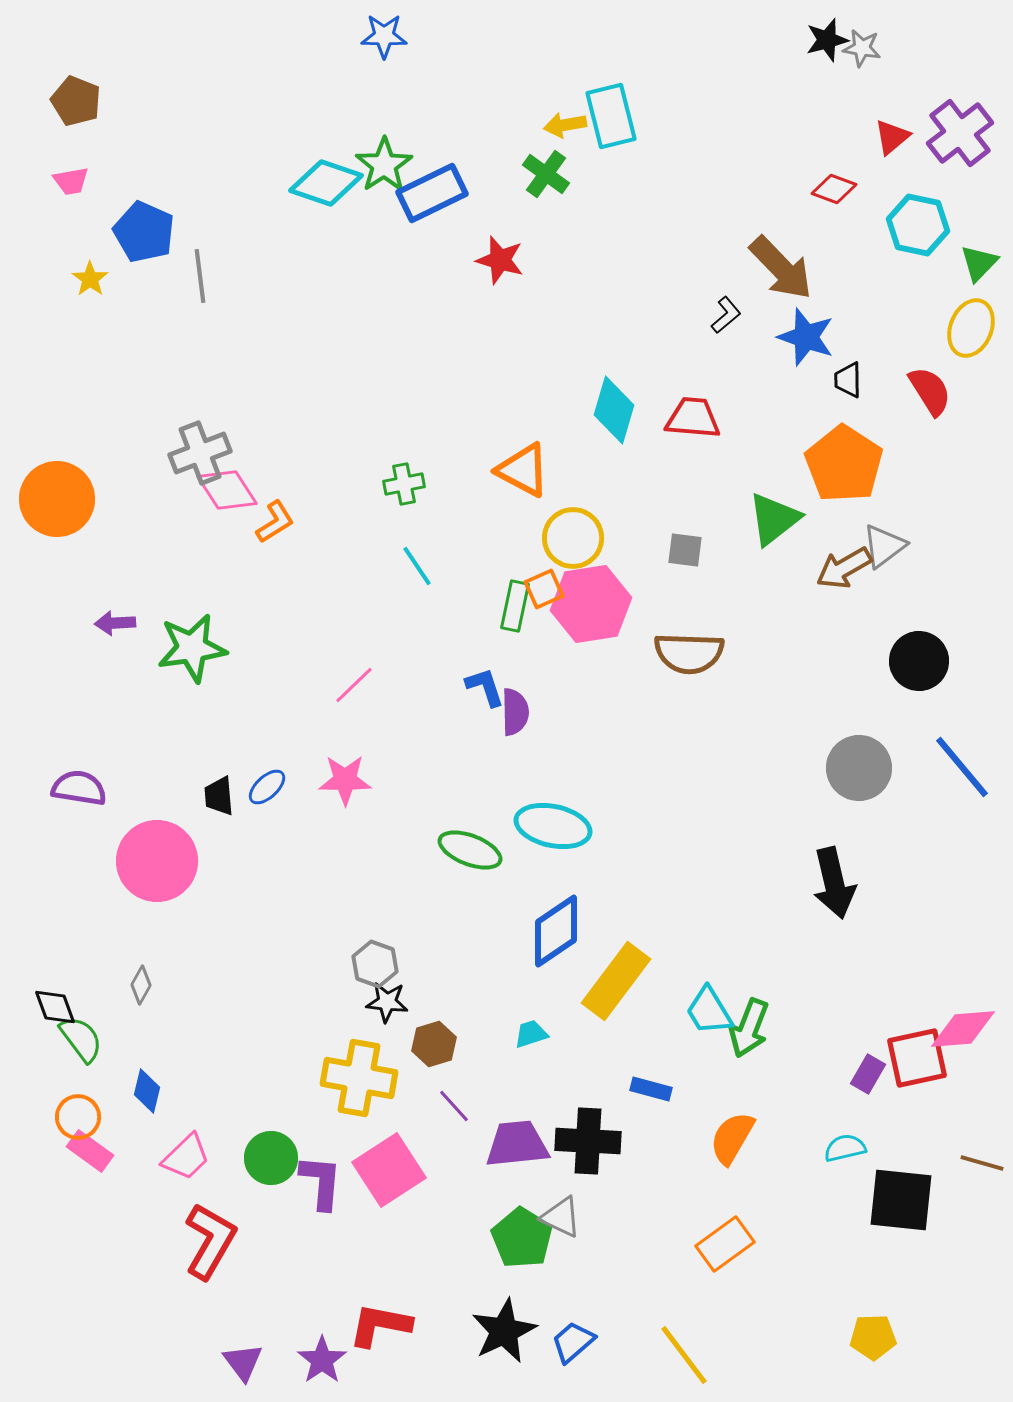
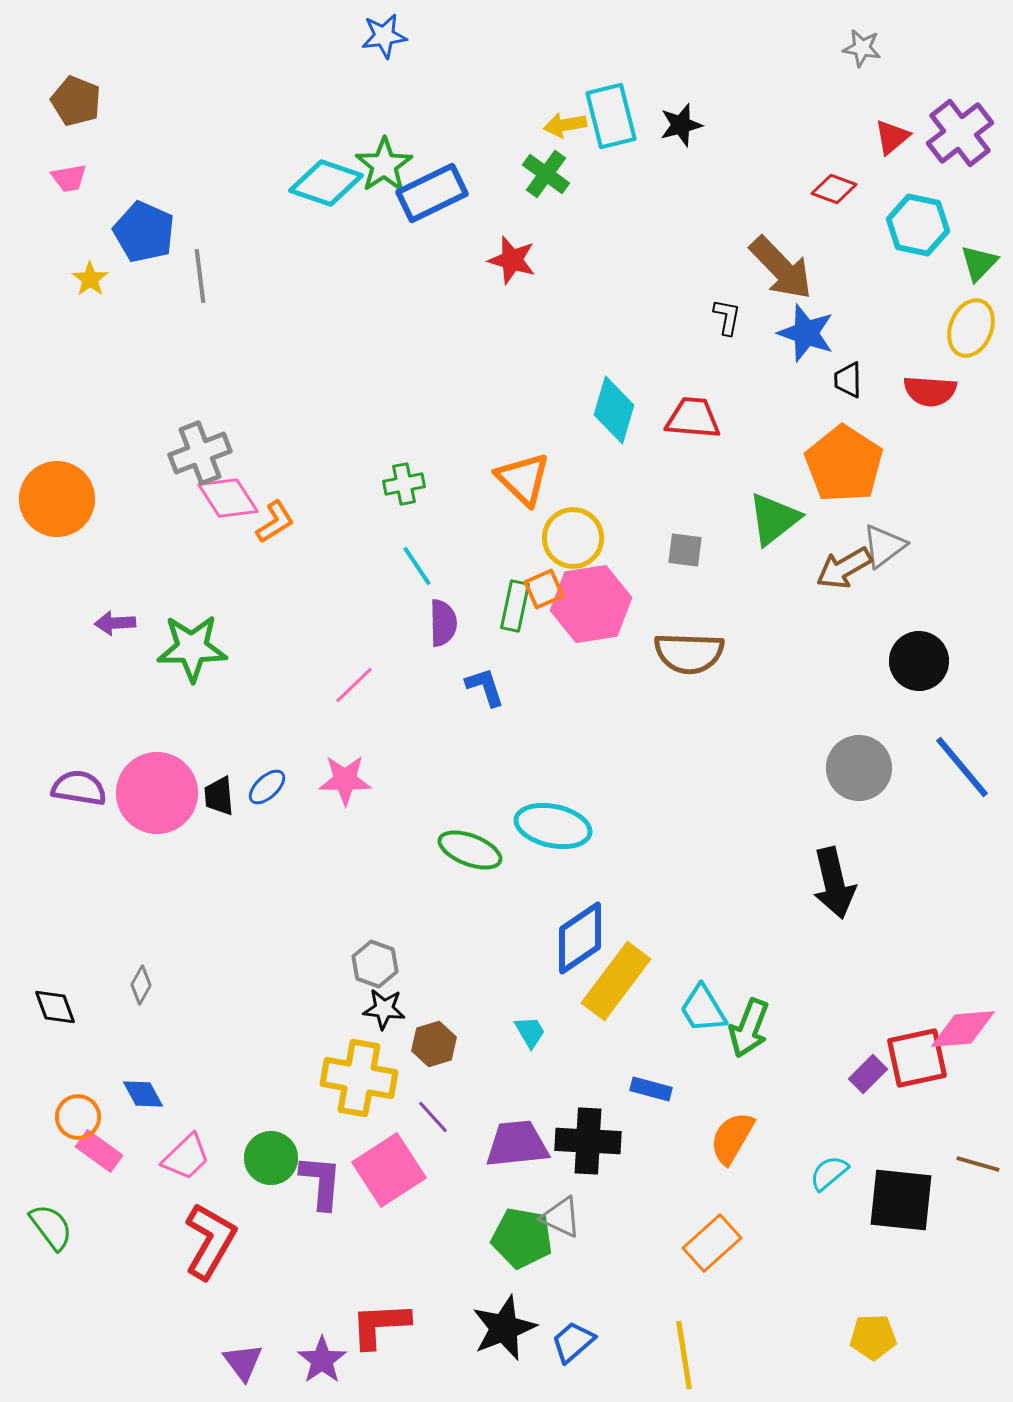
blue star at (384, 36): rotated 9 degrees counterclockwise
black star at (827, 40): moved 146 px left, 85 px down
pink trapezoid at (71, 181): moved 2 px left, 3 px up
red star at (500, 260): moved 12 px right
black L-shape at (726, 315): moved 1 px right, 2 px down; rotated 39 degrees counterclockwise
blue star at (806, 337): moved 4 px up
red semicircle at (930, 391): rotated 126 degrees clockwise
orange triangle at (523, 470): moved 9 px down; rotated 16 degrees clockwise
pink diamond at (227, 490): moved 1 px right, 8 px down
green star at (192, 648): rotated 8 degrees clockwise
purple semicircle at (515, 712): moved 72 px left, 89 px up
pink circle at (157, 861): moved 68 px up
blue diamond at (556, 931): moved 24 px right, 7 px down
black star at (387, 1002): moved 3 px left, 7 px down
cyan trapezoid at (709, 1011): moved 6 px left, 2 px up
cyan trapezoid at (531, 1034): moved 1 px left, 2 px up; rotated 78 degrees clockwise
green semicircle at (81, 1039): moved 30 px left, 188 px down
purple rectangle at (868, 1074): rotated 15 degrees clockwise
blue diamond at (147, 1091): moved 4 px left, 3 px down; rotated 42 degrees counterclockwise
purple line at (454, 1106): moved 21 px left, 11 px down
cyan semicircle at (845, 1148): moved 16 px left, 25 px down; rotated 27 degrees counterclockwise
pink rectangle at (90, 1151): moved 9 px right
brown line at (982, 1163): moved 4 px left, 1 px down
green pentagon at (522, 1238): rotated 22 degrees counterclockwise
orange rectangle at (725, 1244): moved 13 px left, 1 px up; rotated 6 degrees counterclockwise
red L-shape at (380, 1325): rotated 14 degrees counterclockwise
black star at (504, 1331): moved 3 px up; rotated 4 degrees clockwise
yellow line at (684, 1355): rotated 28 degrees clockwise
